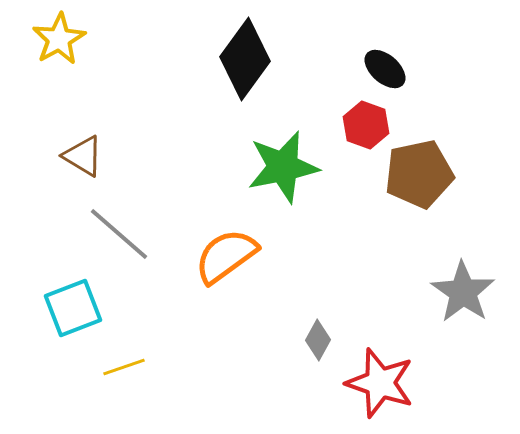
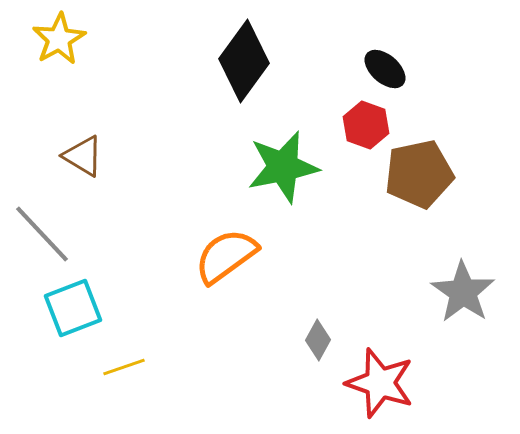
black diamond: moved 1 px left, 2 px down
gray line: moved 77 px left; rotated 6 degrees clockwise
